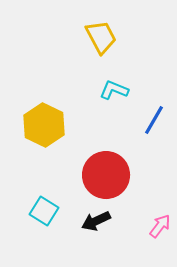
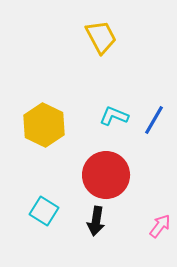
cyan L-shape: moved 26 px down
black arrow: rotated 56 degrees counterclockwise
